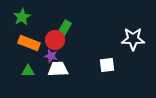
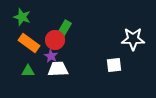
green star: rotated 24 degrees counterclockwise
orange rectangle: rotated 15 degrees clockwise
purple star: rotated 16 degrees clockwise
white square: moved 7 px right
